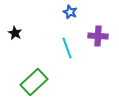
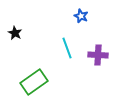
blue star: moved 11 px right, 4 px down
purple cross: moved 19 px down
green rectangle: rotated 8 degrees clockwise
